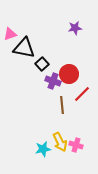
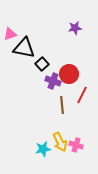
red line: moved 1 px down; rotated 18 degrees counterclockwise
